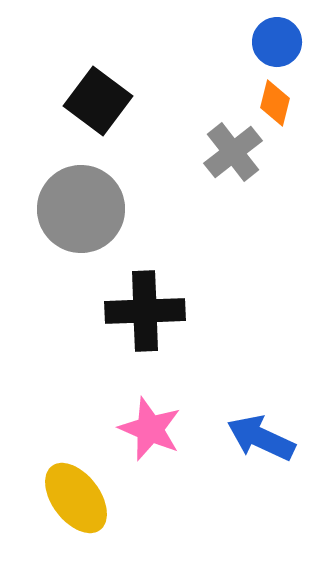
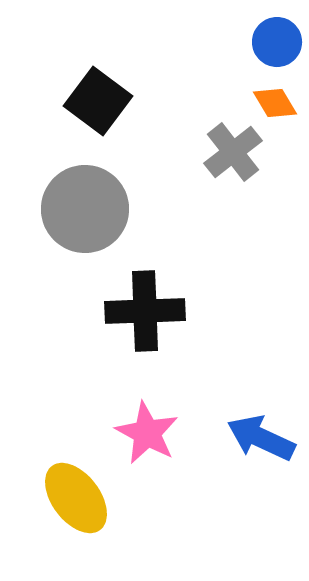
orange diamond: rotated 45 degrees counterclockwise
gray circle: moved 4 px right
pink star: moved 3 px left, 4 px down; rotated 6 degrees clockwise
